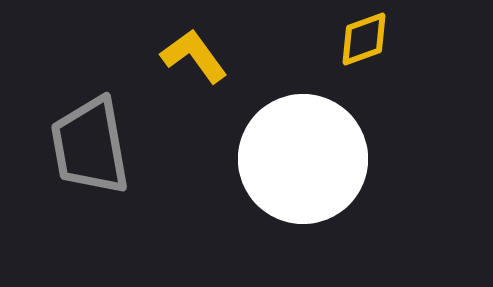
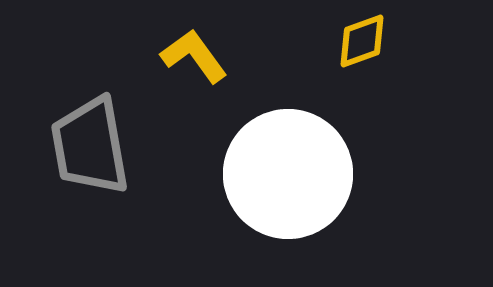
yellow diamond: moved 2 px left, 2 px down
white circle: moved 15 px left, 15 px down
